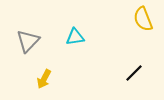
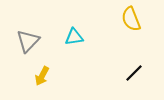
yellow semicircle: moved 12 px left
cyan triangle: moved 1 px left
yellow arrow: moved 2 px left, 3 px up
